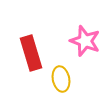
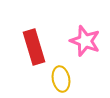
red rectangle: moved 3 px right, 6 px up
